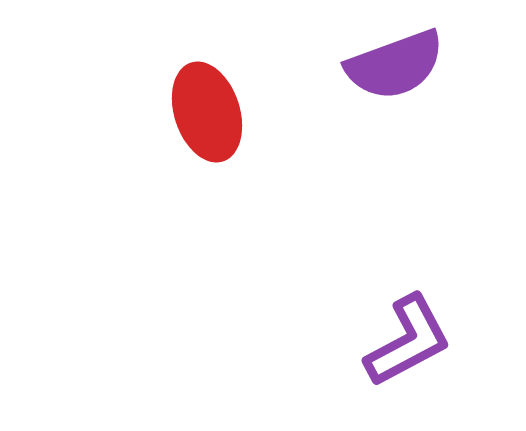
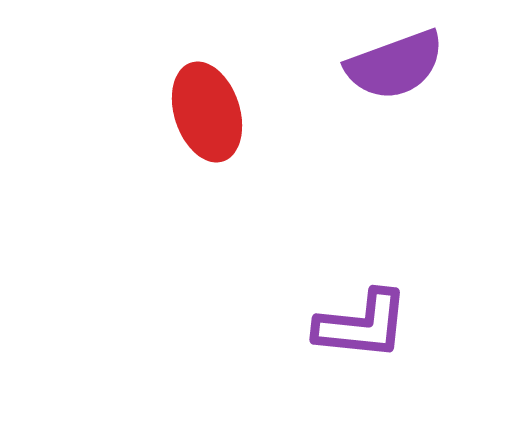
purple L-shape: moved 46 px left, 16 px up; rotated 34 degrees clockwise
